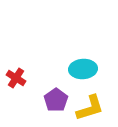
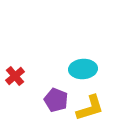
red cross: moved 1 px left, 2 px up; rotated 18 degrees clockwise
purple pentagon: rotated 15 degrees counterclockwise
